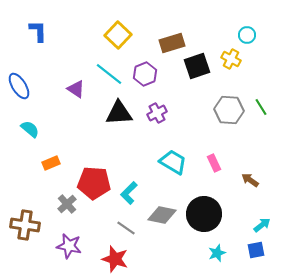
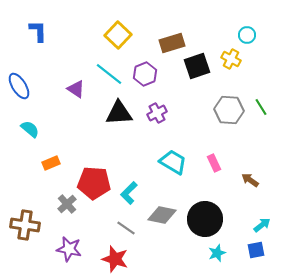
black circle: moved 1 px right, 5 px down
purple star: moved 3 px down
